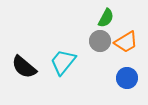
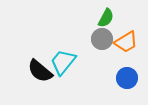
gray circle: moved 2 px right, 2 px up
black semicircle: moved 16 px right, 4 px down
